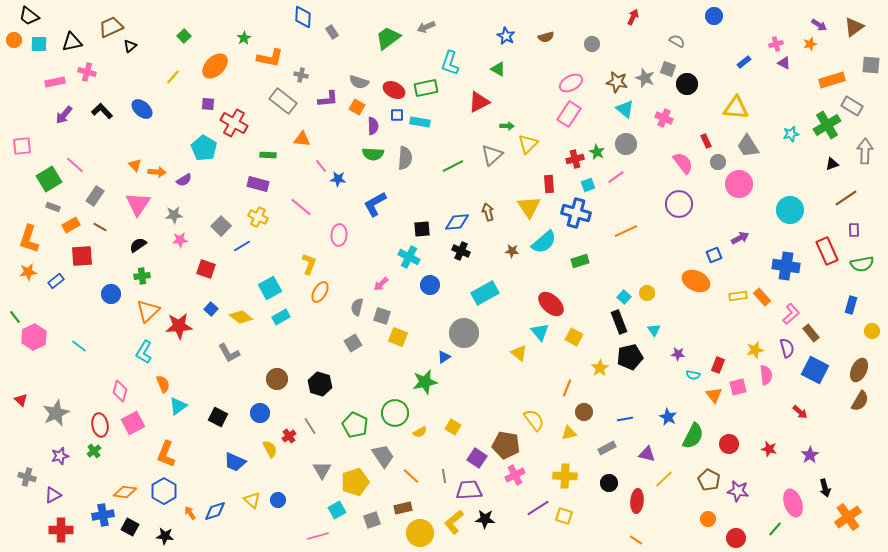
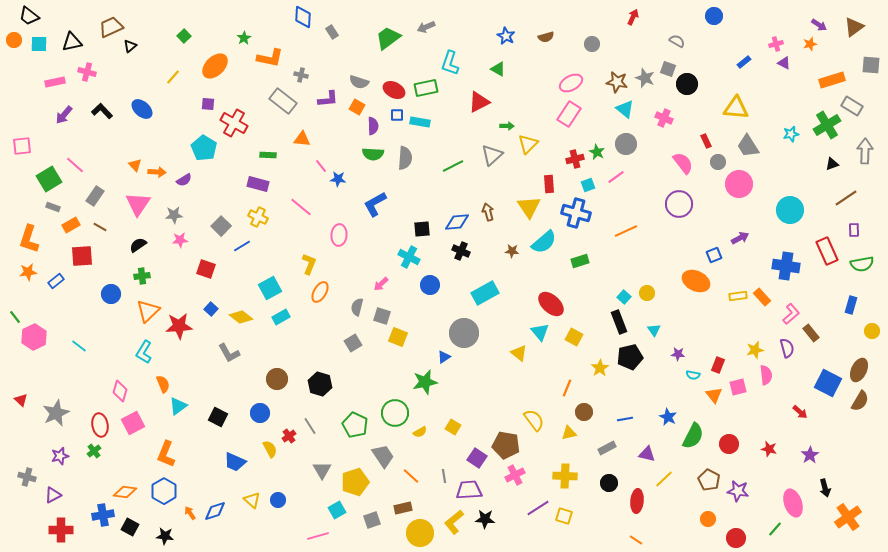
blue square at (815, 370): moved 13 px right, 13 px down
